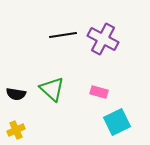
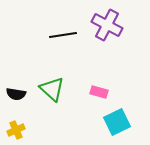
purple cross: moved 4 px right, 14 px up
